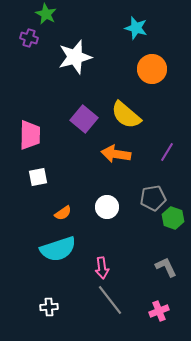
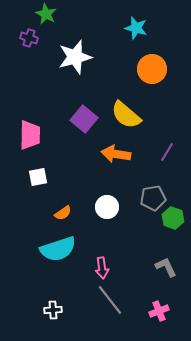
white cross: moved 4 px right, 3 px down
